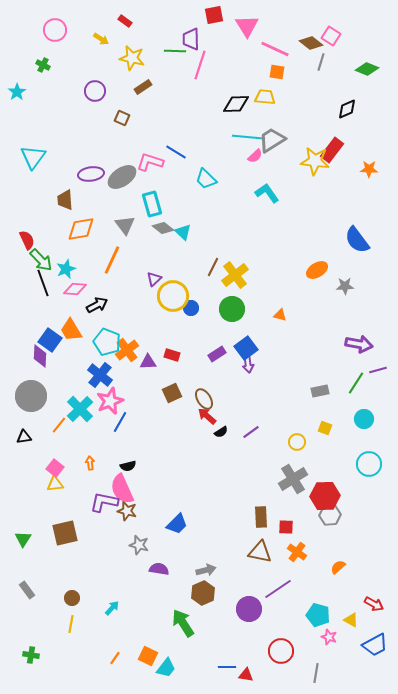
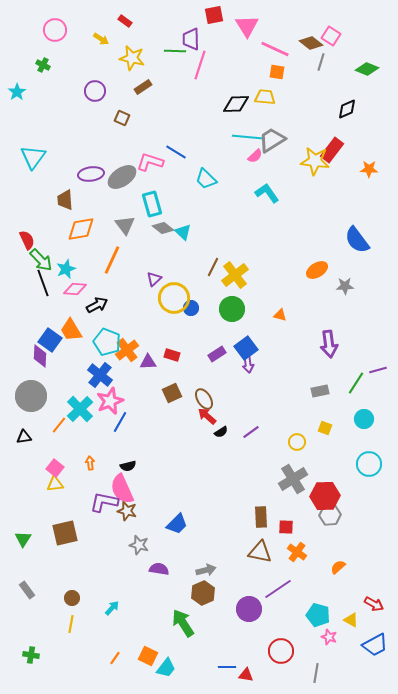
yellow circle at (173, 296): moved 1 px right, 2 px down
purple arrow at (359, 344): moved 30 px left; rotated 72 degrees clockwise
